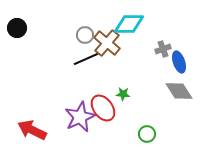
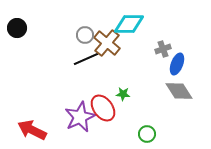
blue ellipse: moved 2 px left, 2 px down; rotated 40 degrees clockwise
